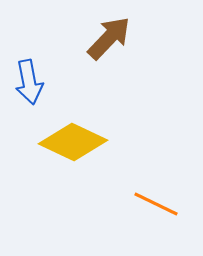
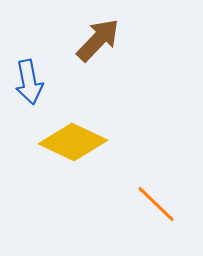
brown arrow: moved 11 px left, 2 px down
orange line: rotated 18 degrees clockwise
